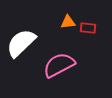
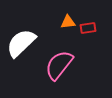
red rectangle: rotated 14 degrees counterclockwise
pink semicircle: rotated 24 degrees counterclockwise
